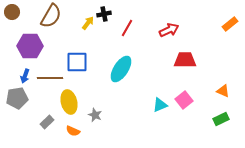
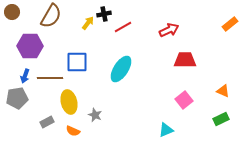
red line: moved 4 px left, 1 px up; rotated 30 degrees clockwise
cyan triangle: moved 6 px right, 25 px down
gray rectangle: rotated 16 degrees clockwise
